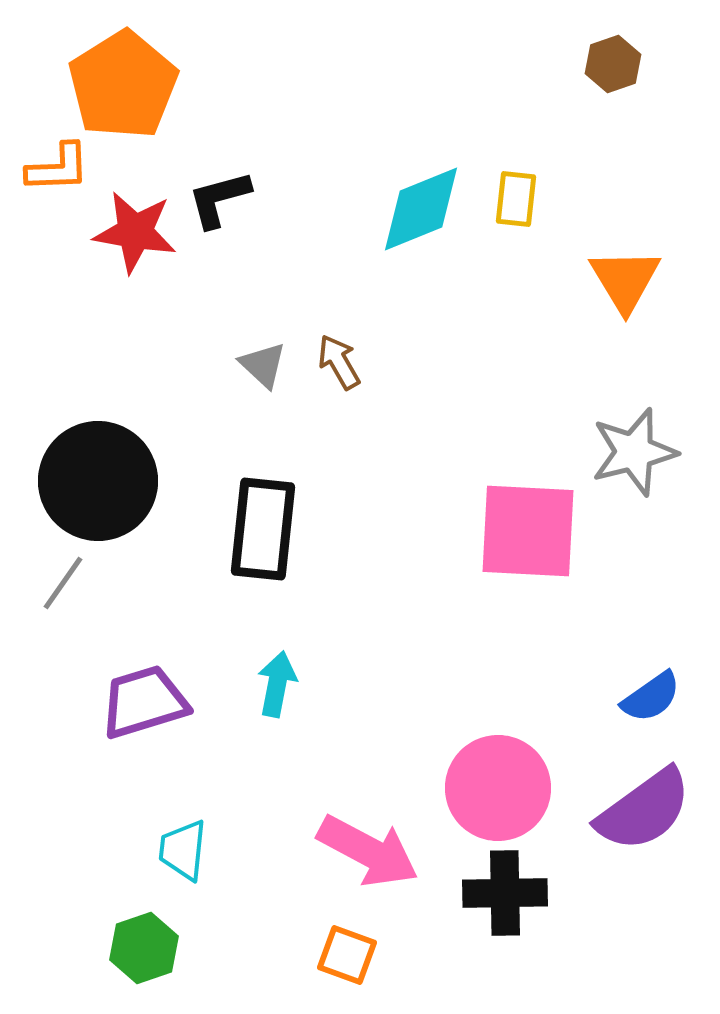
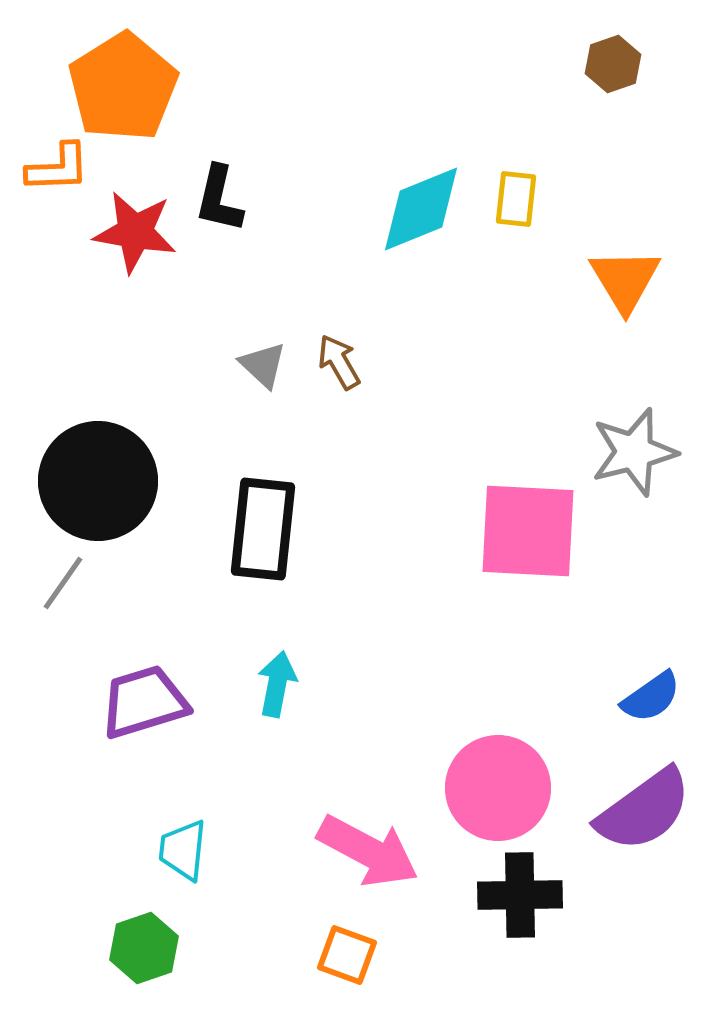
orange pentagon: moved 2 px down
black L-shape: rotated 62 degrees counterclockwise
black cross: moved 15 px right, 2 px down
